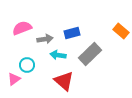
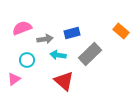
cyan circle: moved 5 px up
